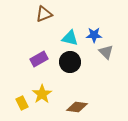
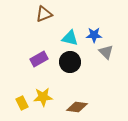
yellow star: moved 1 px right, 3 px down; rotated 30 degrees clockwise
